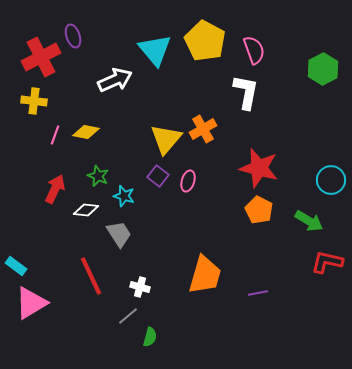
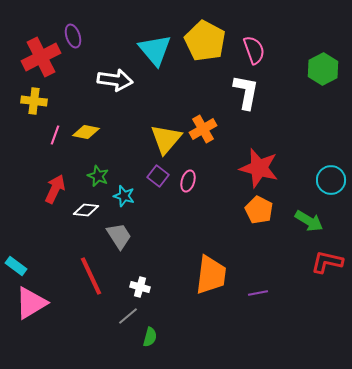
white arrow: rotated 32 degrees clockwise
gray trapezoid: moved 2 px down
orange trapezoid: moved 6 px right; rotated 9 degrees counterclockwise
